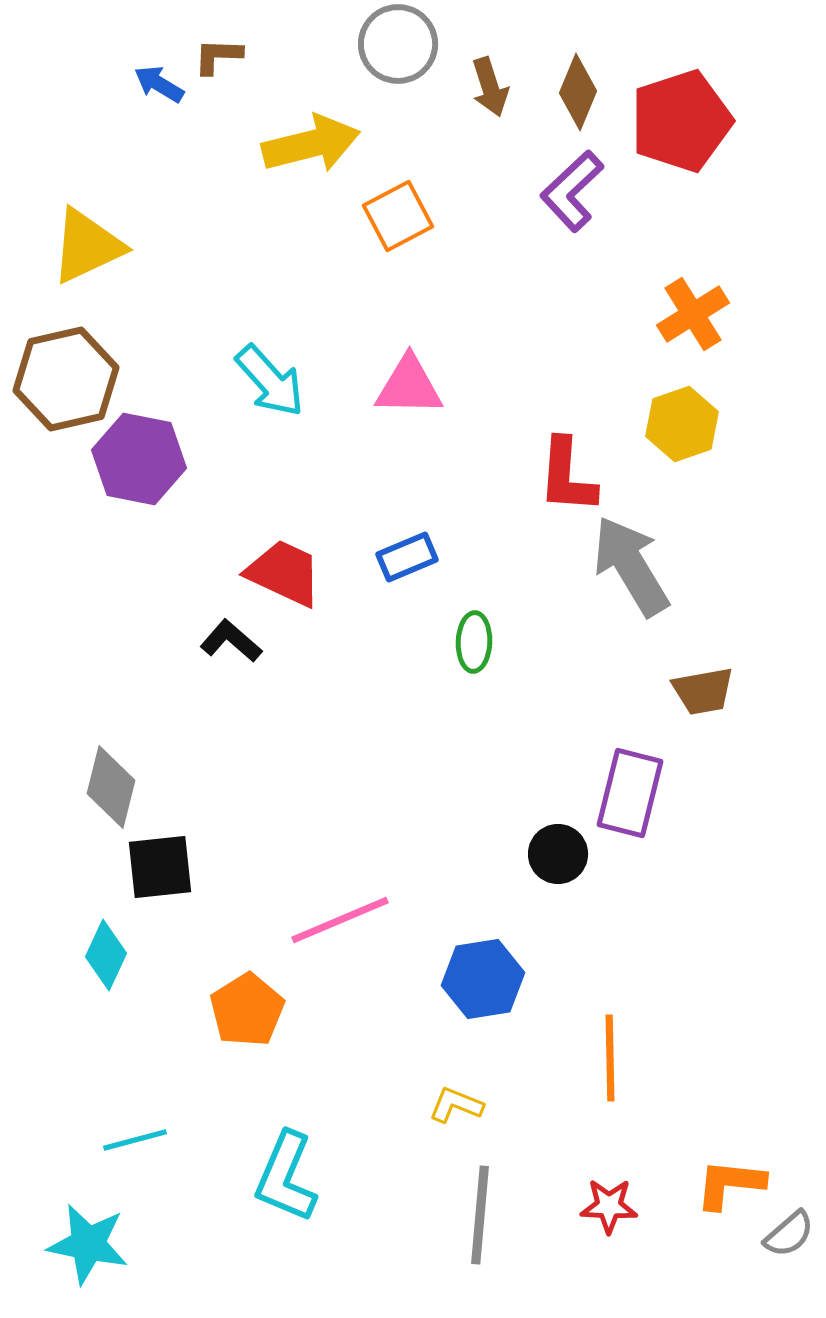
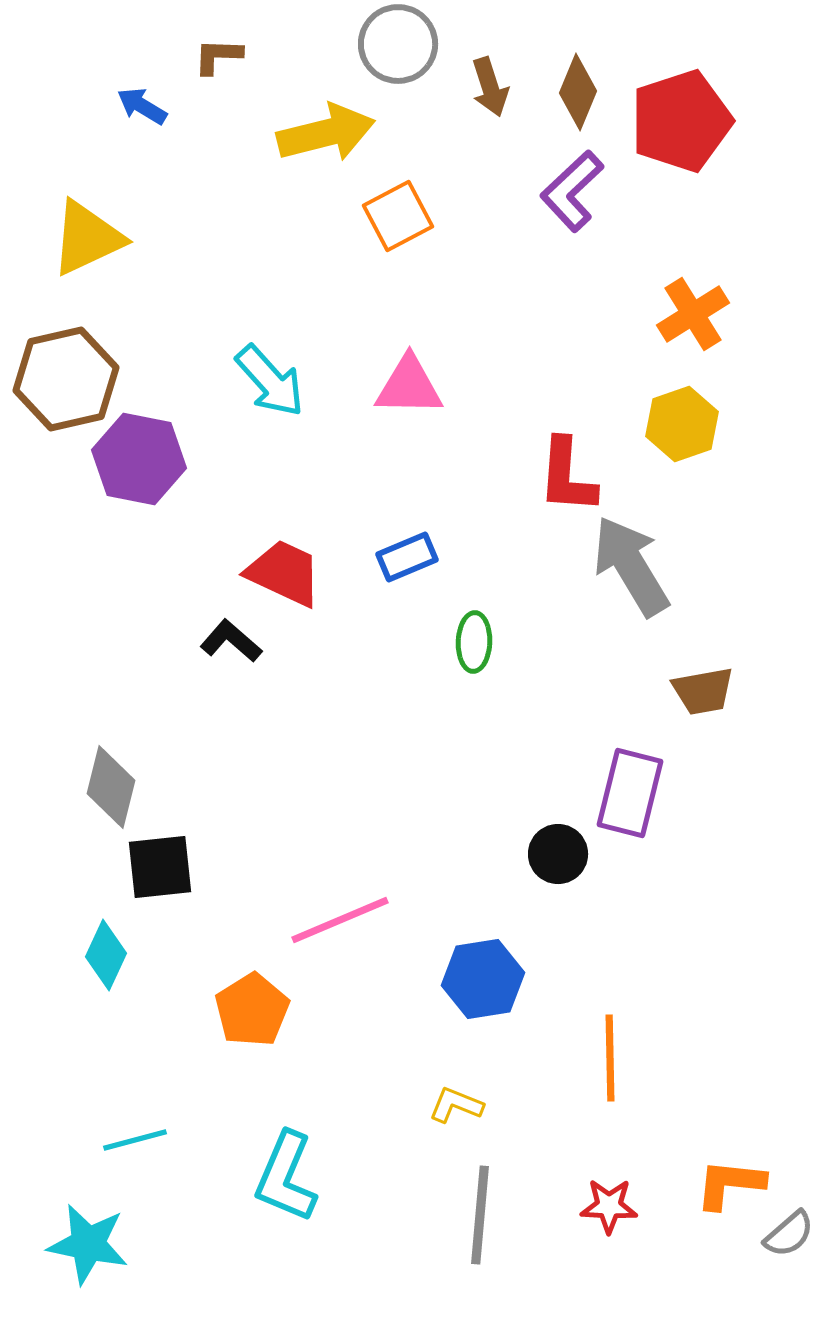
blue arrow: moved 17 px left, 22 px down
yellow arrow: moved 15 px right, 11 px up
yellow triangle: moved 8 px up
orange pentagon: moved 5 px right
